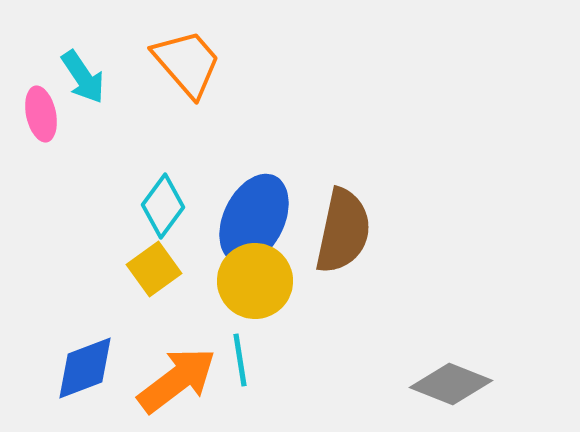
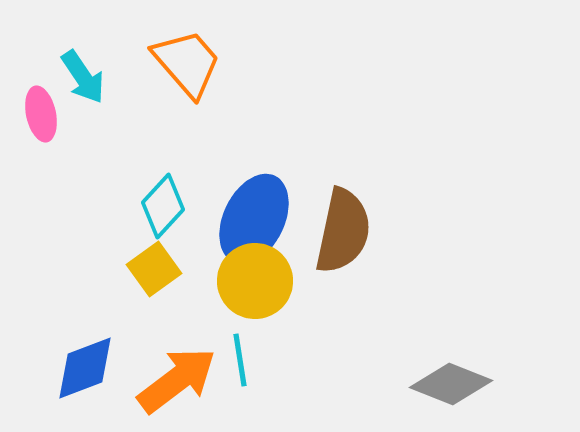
cyan diamond: rotated 6 degrees clockwise
